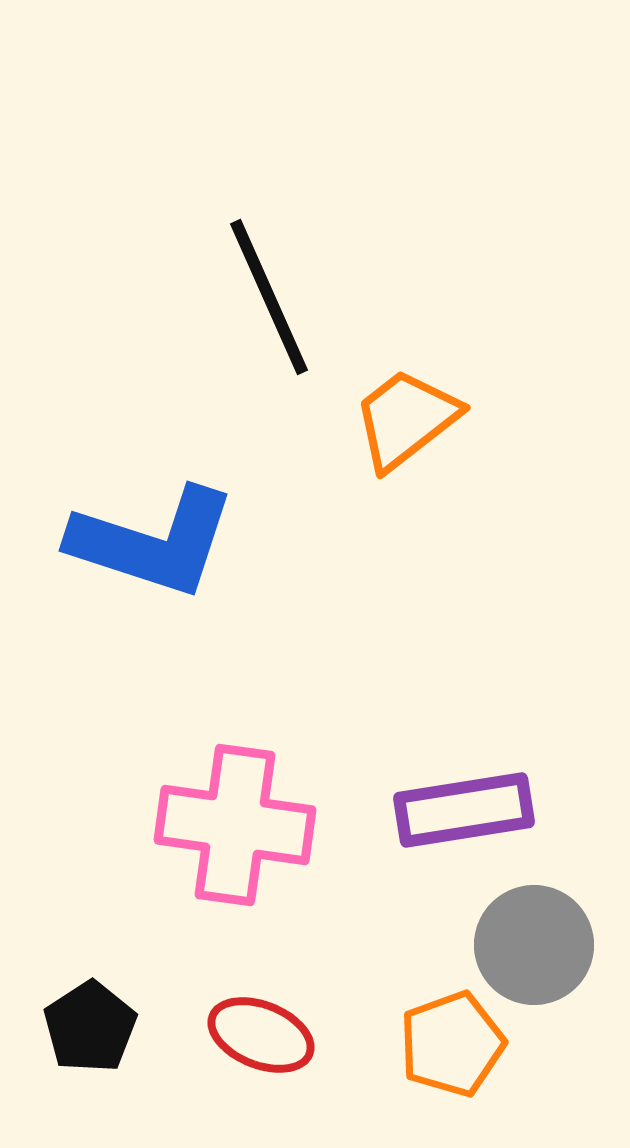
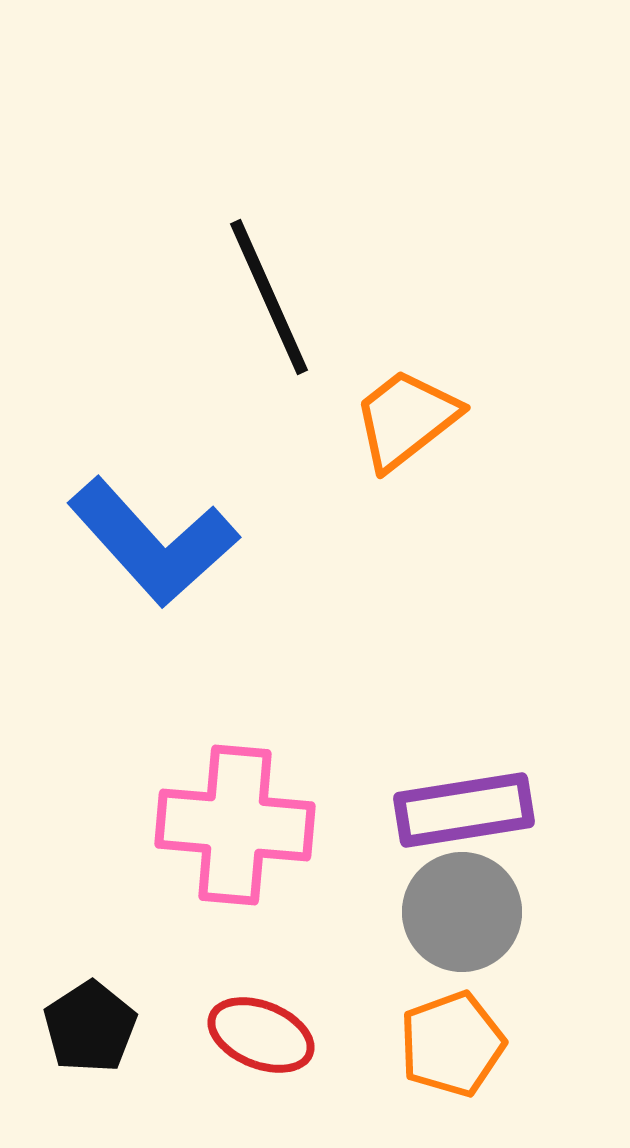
blue L-shape: rotated 30 degrees clockwise
pink cross: rotated 3 degrees counterclockwise
gray circle: moved 72 px left, 33 px up
